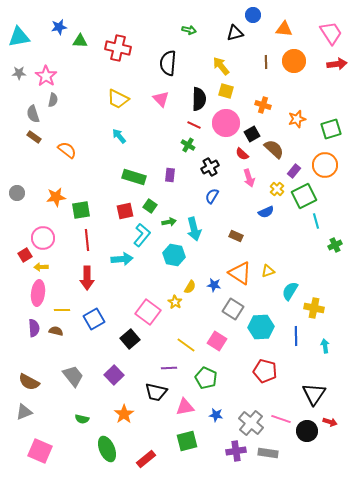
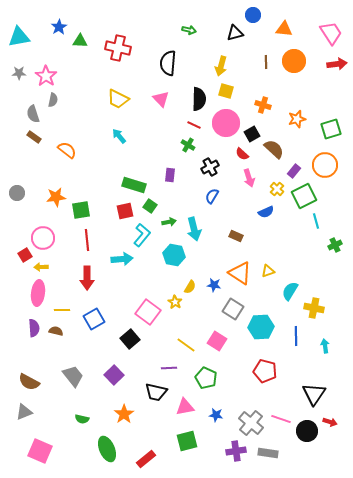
blue star at (59, 27): rotated 21 degrees counterclockwise
yellow arrow at (221, 66): rotated 126 degrees counterclockwise
green rectangle at (134, 177): moved 8 px down
